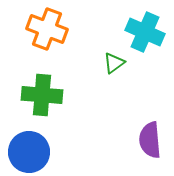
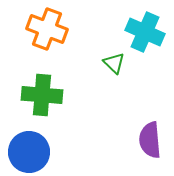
green triangle: rotated 40 degrees counterclockwise
